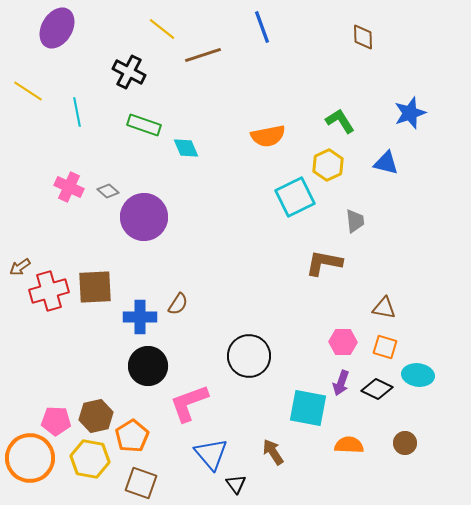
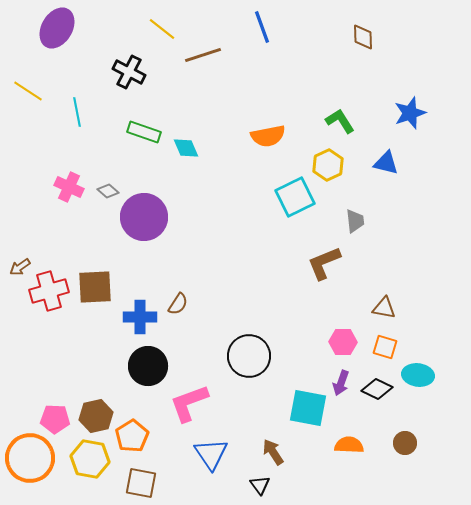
green rectangle at (144, 125): moved 7 px down
brown L-shape at (324, 263): rotated 33 degrees counterclockwise
pink pentagon at (56, 421): moved 1 px left, 2 px up
blue triangle at (211, 454): rotated 6 degrees clockwise
brown square at (141, 483): rotated 8 degrees counterclockwise
black triangle at (236, 484): moved 24 px right, 1 px down
